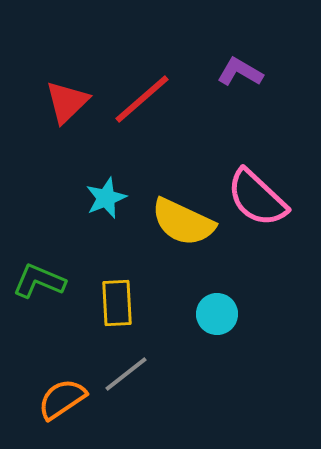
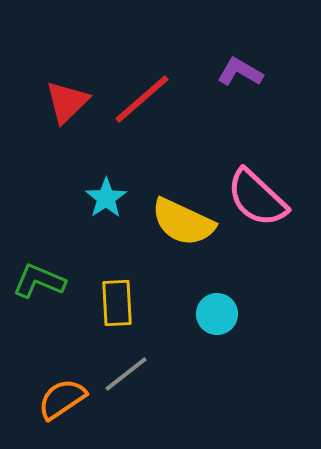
cyan star: rotated 12 degrees counterclockwise
